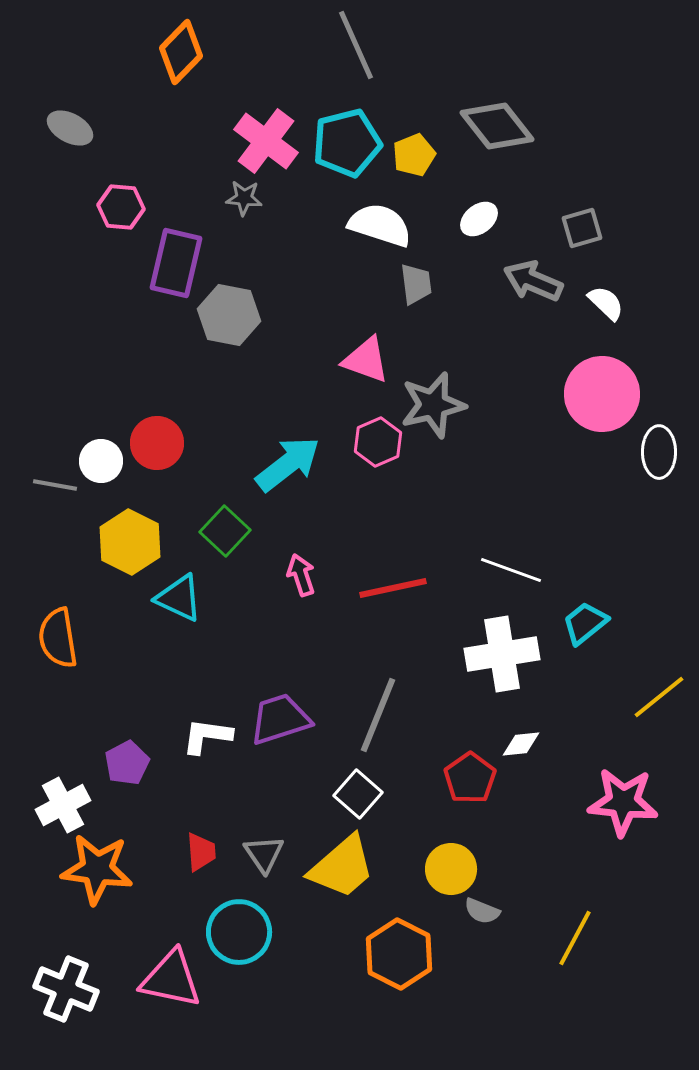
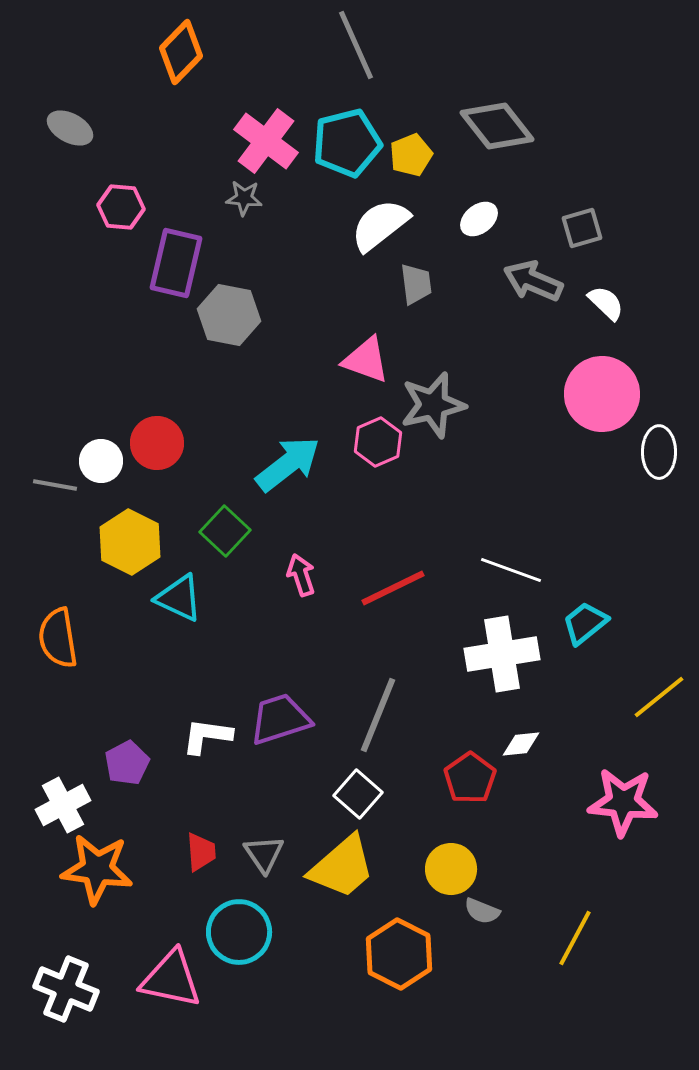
yellow pentagon at (414, 155): moved 3 px left
white semicircle at (380, 225): rotated 56 degrees counterclockwise
red line at (393, 588): rotated 14 degrees counterclockwise
